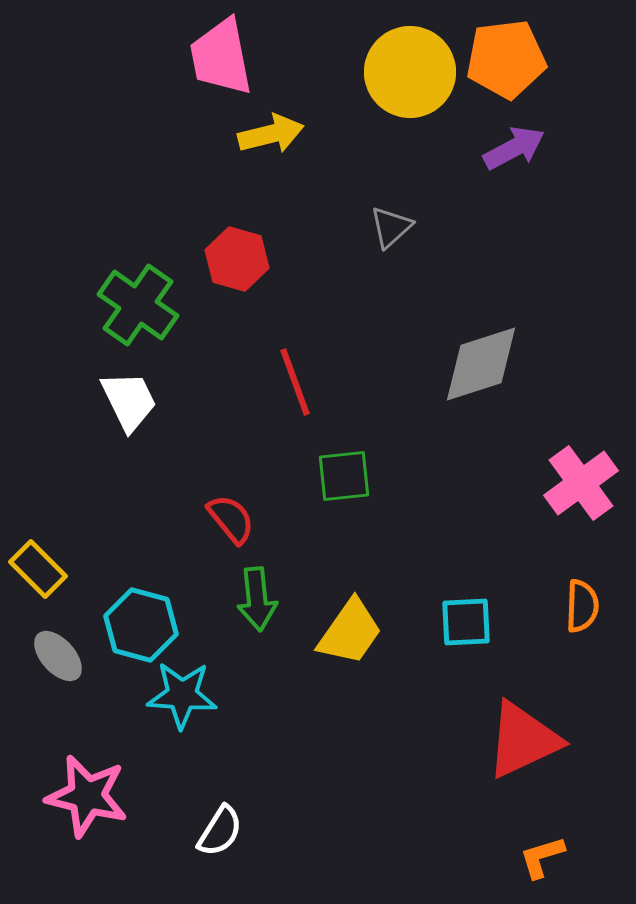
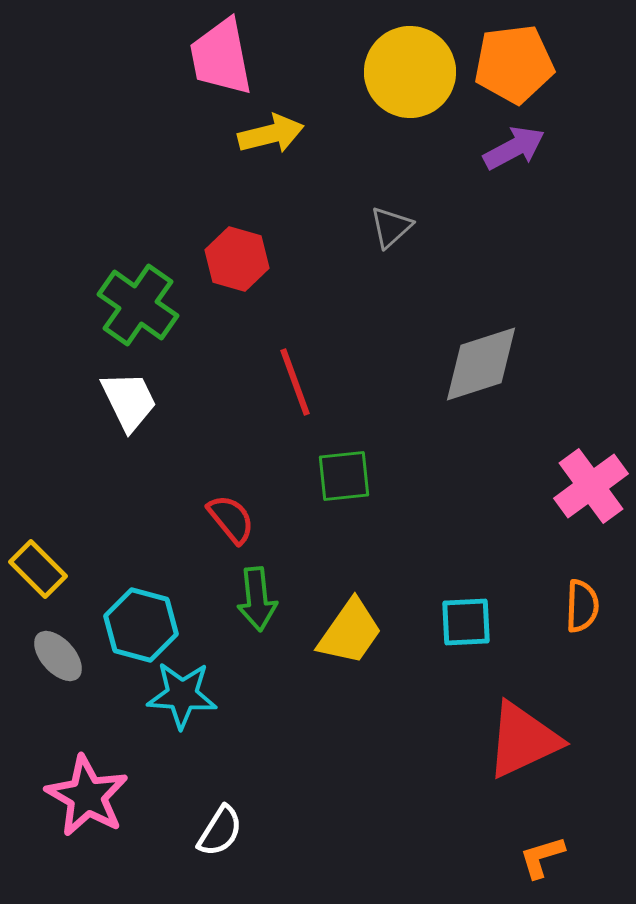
orange pentagon: moved 8 px right, 5 px down
pink cross: moved 10 px right, 3 px down
pink star: rotated 16 degrees clockwise
